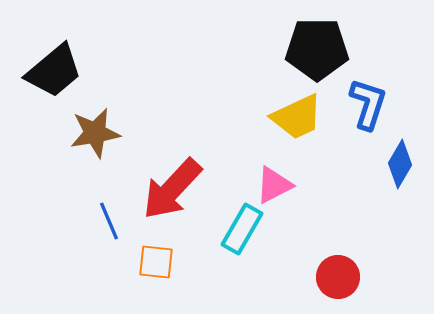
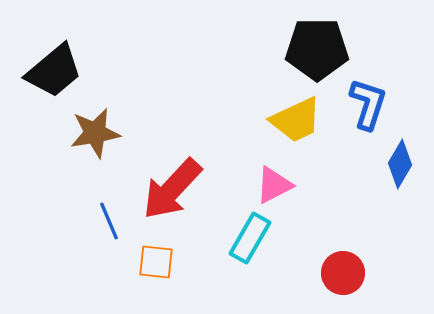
yellow trapezoid: moved 1 px left, 3 px down
cyan rectangle: moved 8 px right, 9 px down
red circle: moved 5 px right, 4 px up
